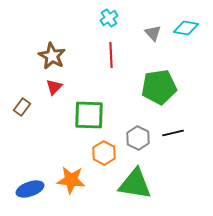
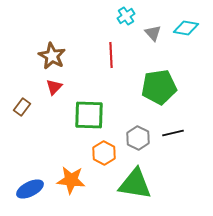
cyan cross: moved 17 px right, 2 px up
blue ellipse: rotated 8 degrees counterclockwise
